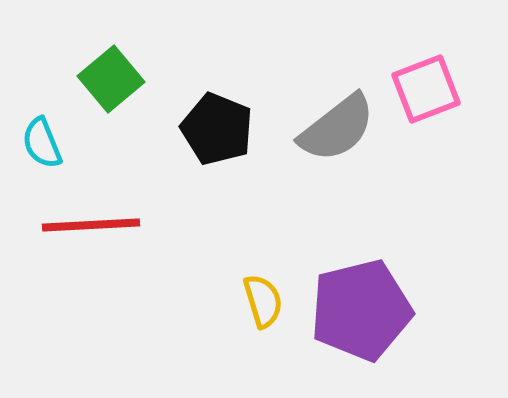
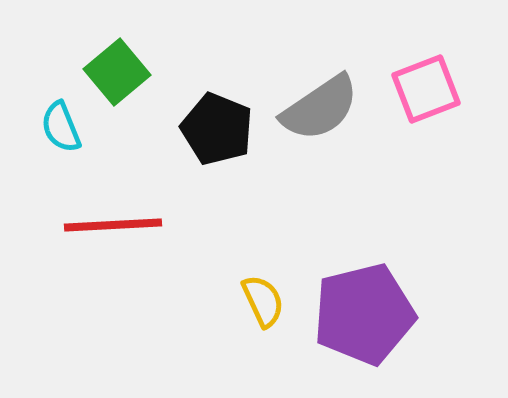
green square: moved 6 px right, 7 px up
gray semicircle: moved 17 px left, 20 px up; rotated 4 degrees clockwise
cyan semicircle: moved 19 px right, 16 px up
red line: moved 22 px right
yellow semicircle: rotated 8 degrees counterclockwise
purple pentagon: moved 3 px right, 4 px down
